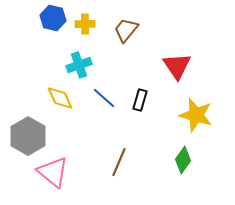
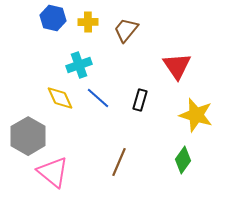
yellow cross: moved 3 px right, 2 px up
blue line: moved 6 px left
